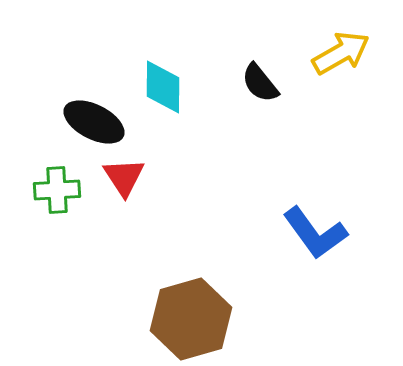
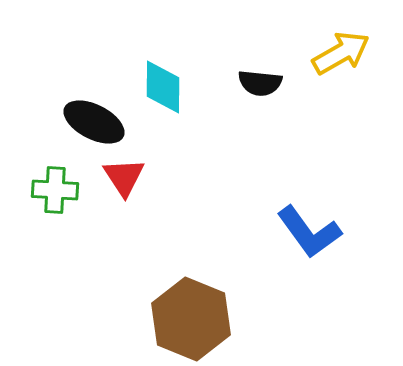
black semicircle: rotated 45 degrees counterclockwise
green cross: moved 2 px left; rotated 6 degrees clockwise
blue L-shape: moved 6 px left, 1 px up
brown hexagon: rotated 22 degrees counterclockwise
